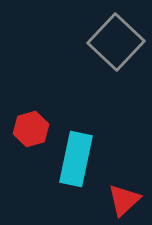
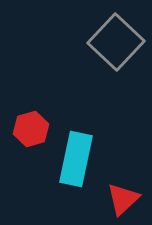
red triangle: moved 1 px left, 1 px up
